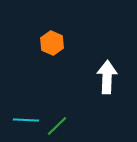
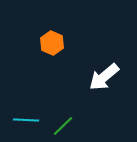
white arrow: moved 3 px left; rotated 132 degrees counterclockwise
green line: moved 6 px right
